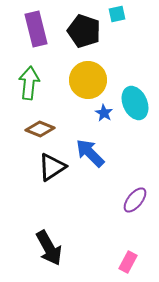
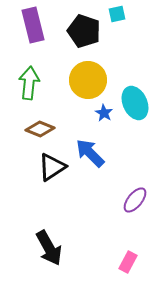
purple rectangle: moved 3 px left, 4 px up
